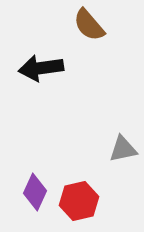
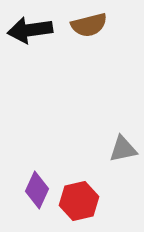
brown semicircle: rotated 63 degrees counterclockwise
black arrow: moved 11 px left, 38 px up
purple diamond: moved 2 px right, 2 px up
